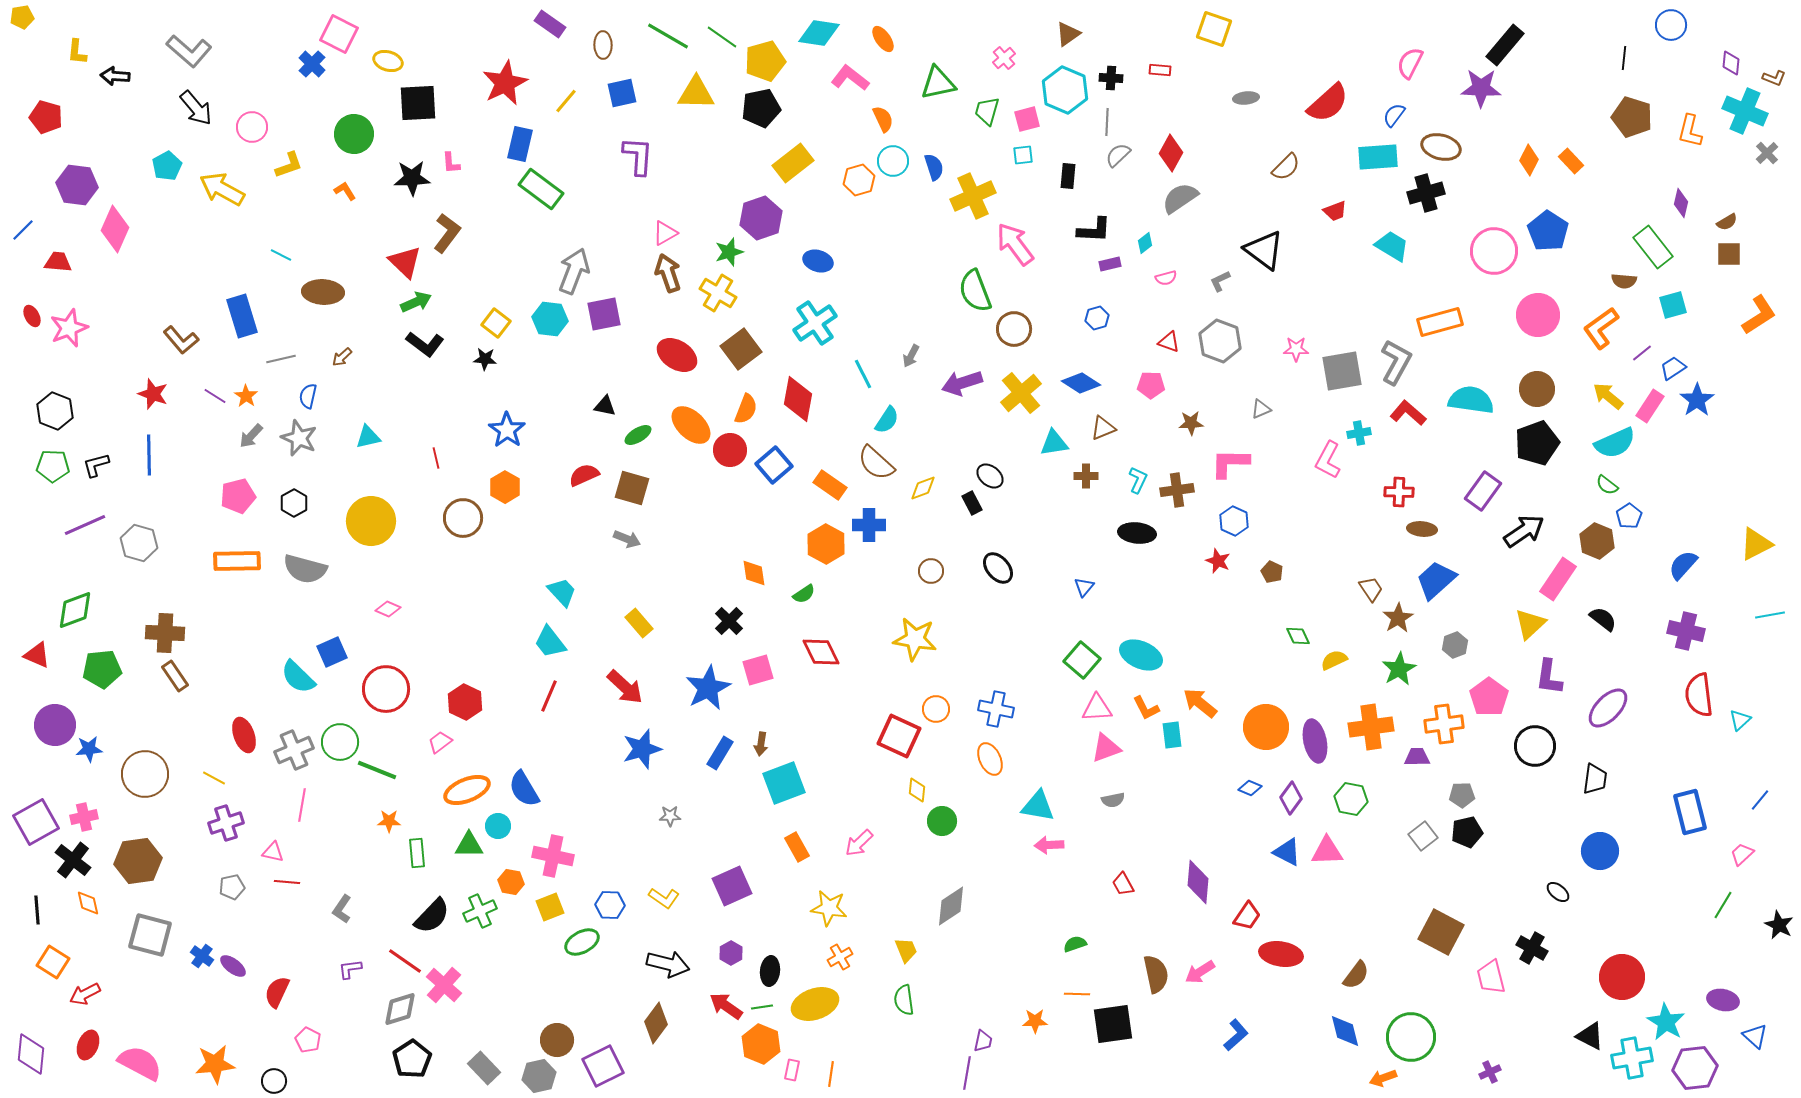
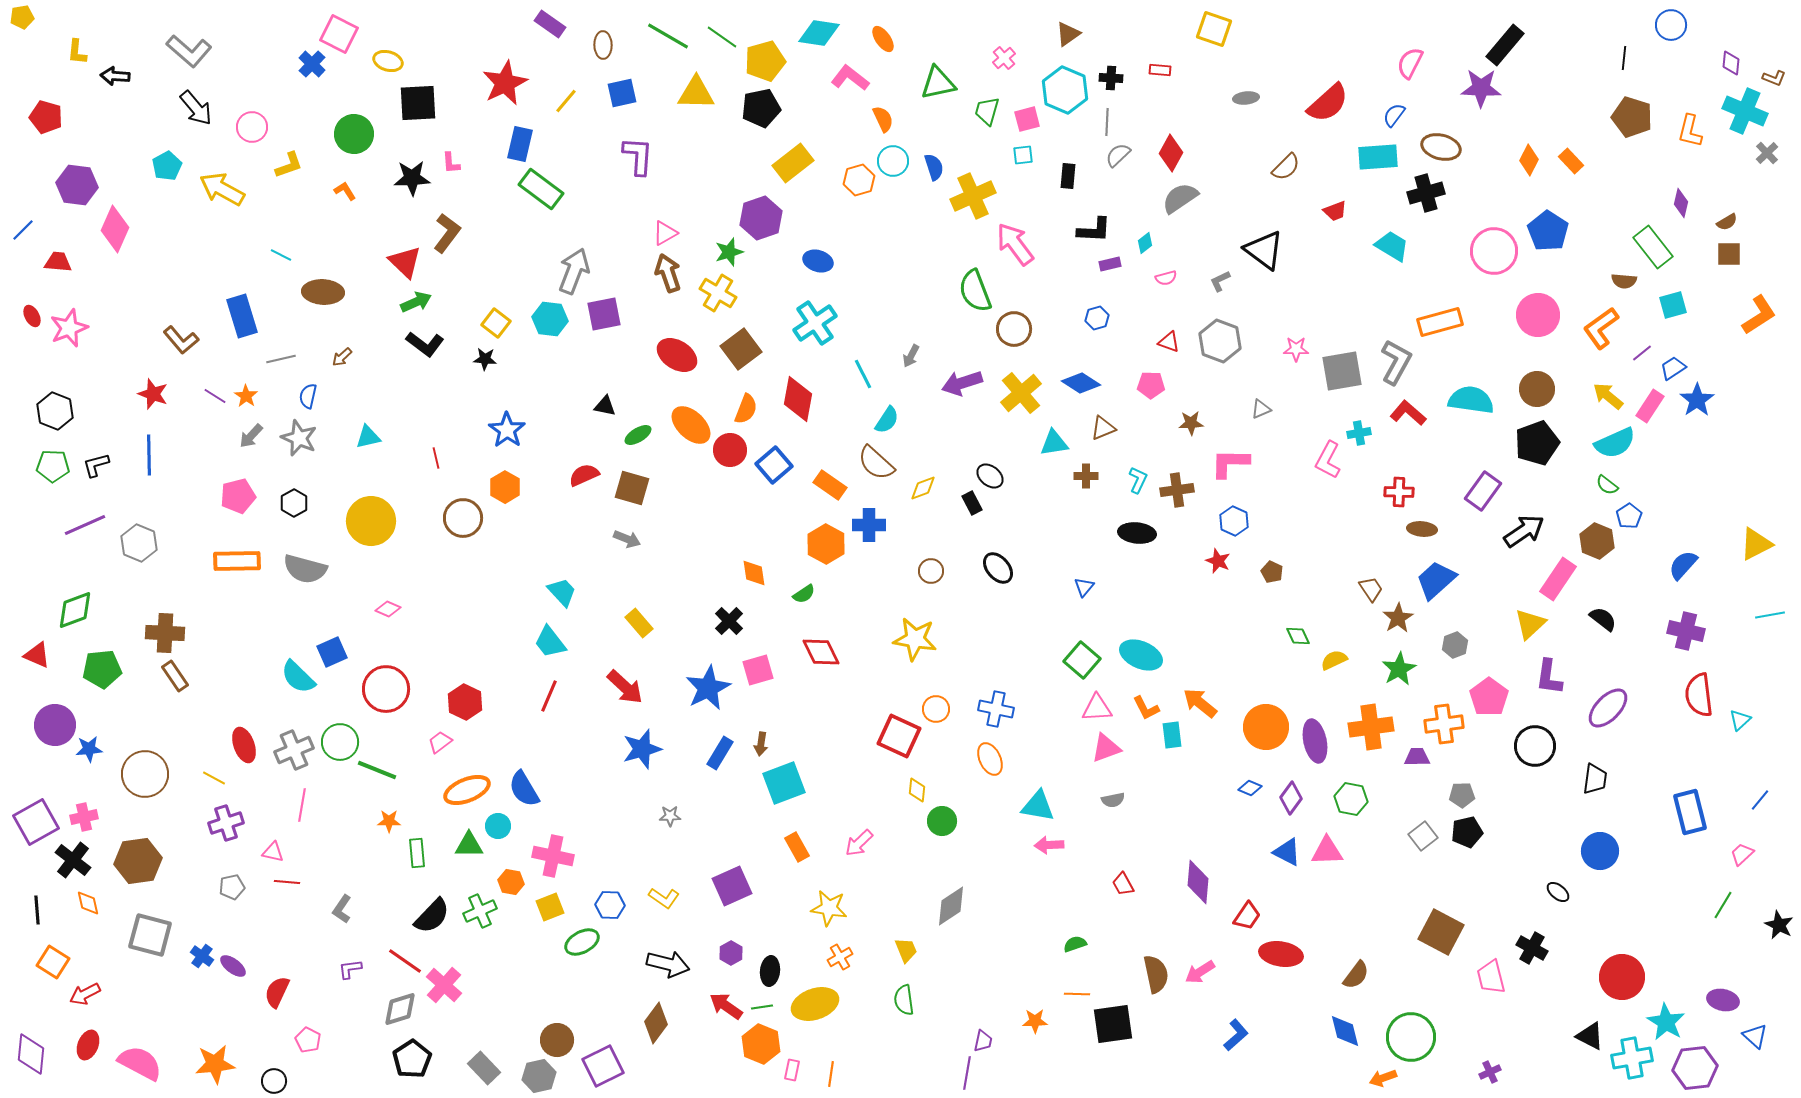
gray hexagon at (139, 543): rotated 6 degrees clockwise
red ellipse at (244, 735): moved 10 px down
